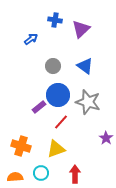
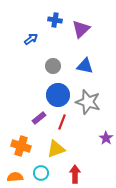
blue triangle: rotated 24 degrees counterclockwise
purple rectangle: moved 11 px down
red line: moved 1 px right; rotated 21 degrees counterclockwise
